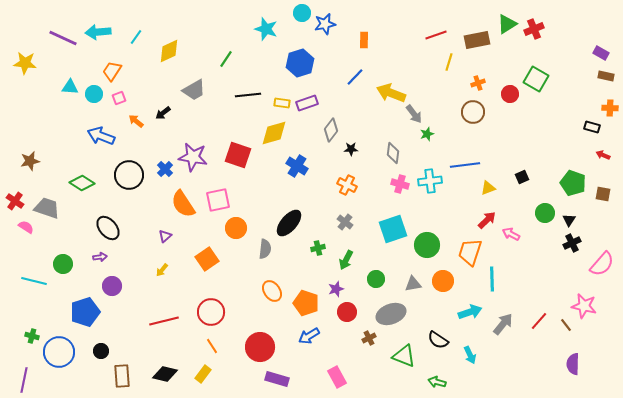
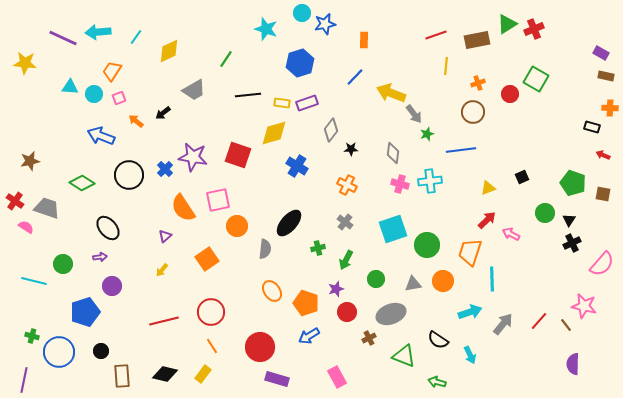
yellow line at (449, 62): moved 3 px left, 4 px down; rotated 12 degrees counterclockwise
blue line at (465, 165): moved 4 px left, 15 px up
orange semicircle at (183, 204): moved 4 px down
orange circle at (236, 228): moved 1 px right, 2 px up
